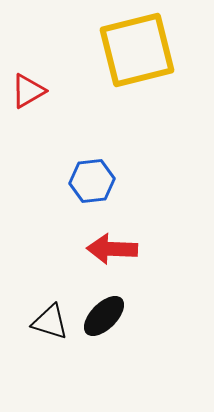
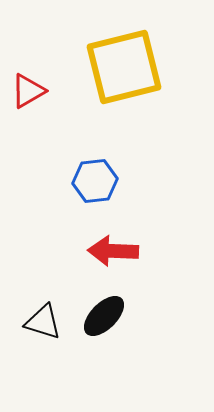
yellow square: moved 13 px left, 17 px down
blue hexagon: moved 3 px right
red arrow: moved 1 px right, 2 px down
black triangle: moved 7 px left
